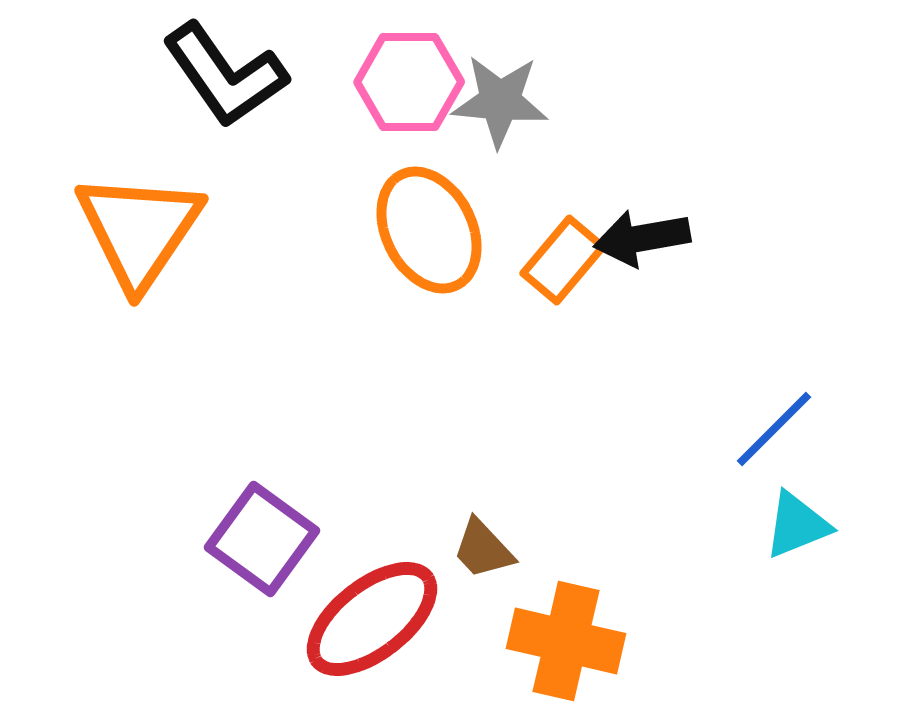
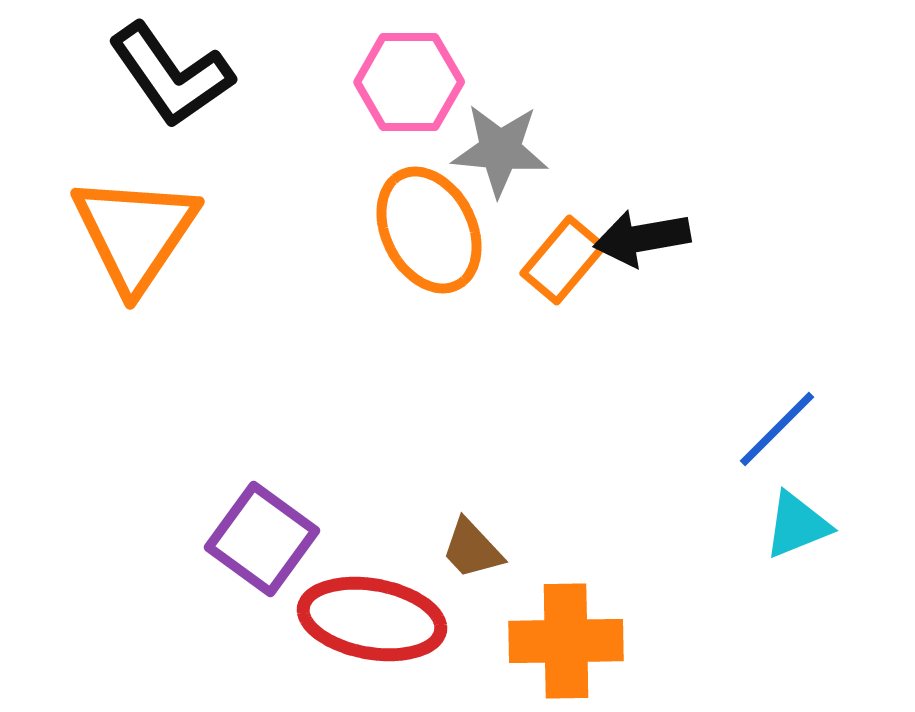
black L-shape: moved 54 px left
gray star: moved 49 px down
orange triangle: moved 4 px left, 3 px down
blue line: moved 3 px right
brown trapezoid: moved 11 px left
red ellipse: rotated 48 degrees clockwise
orange cross: rotated 14 degrees counterclockwise
